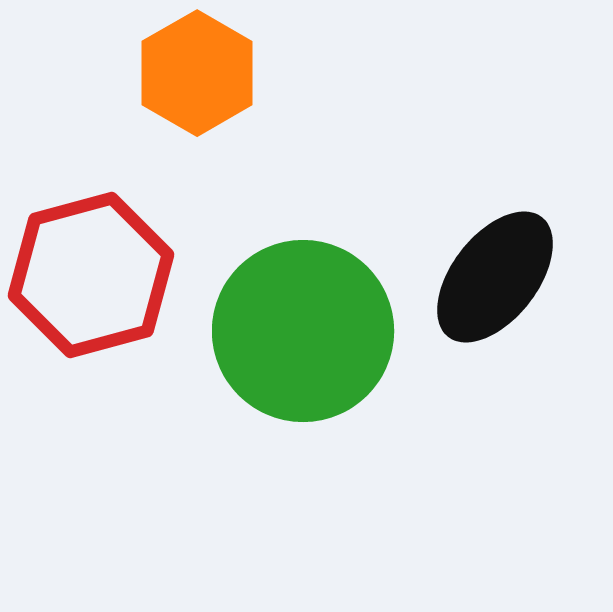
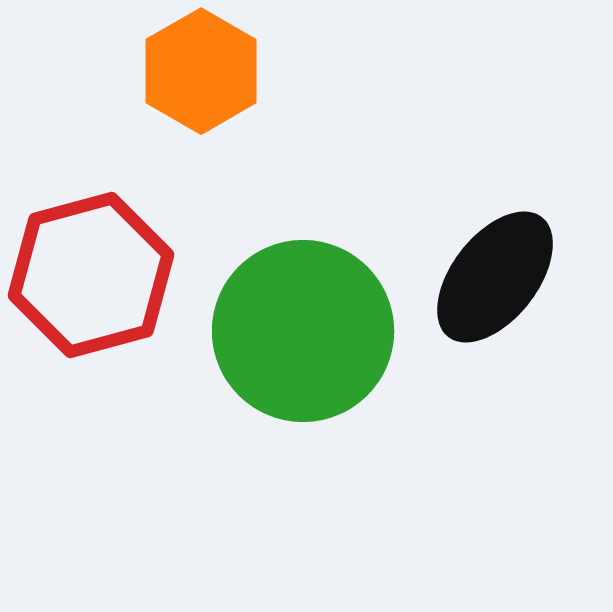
orange hexagon: moved 4 px right, 2 px up
